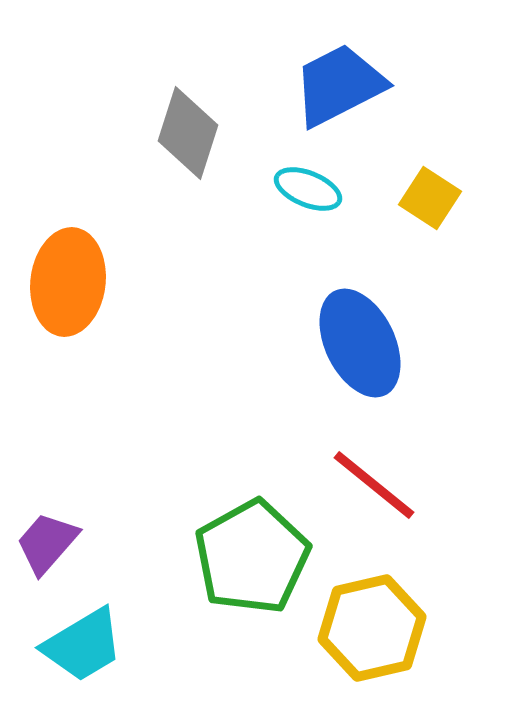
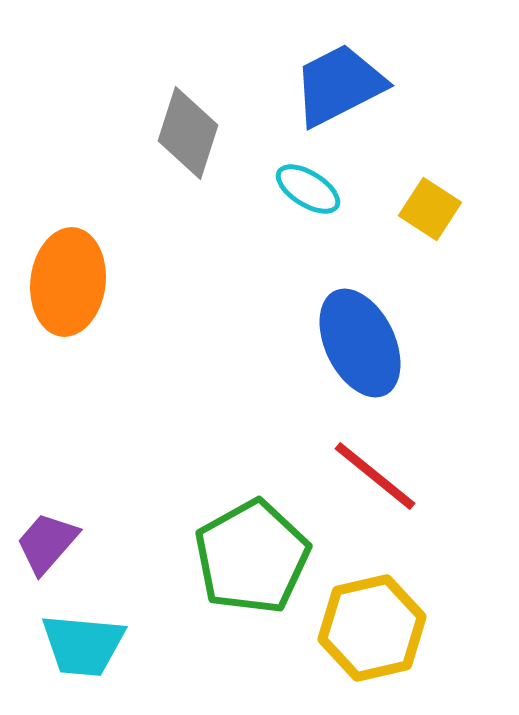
cyan ellipse: rotated 10 degrees clockwise
yellow square: moved 11 px down
red line: moved 1 px right, 9 px up
cyan trapezoid: rotated 36 degrees clockwise
